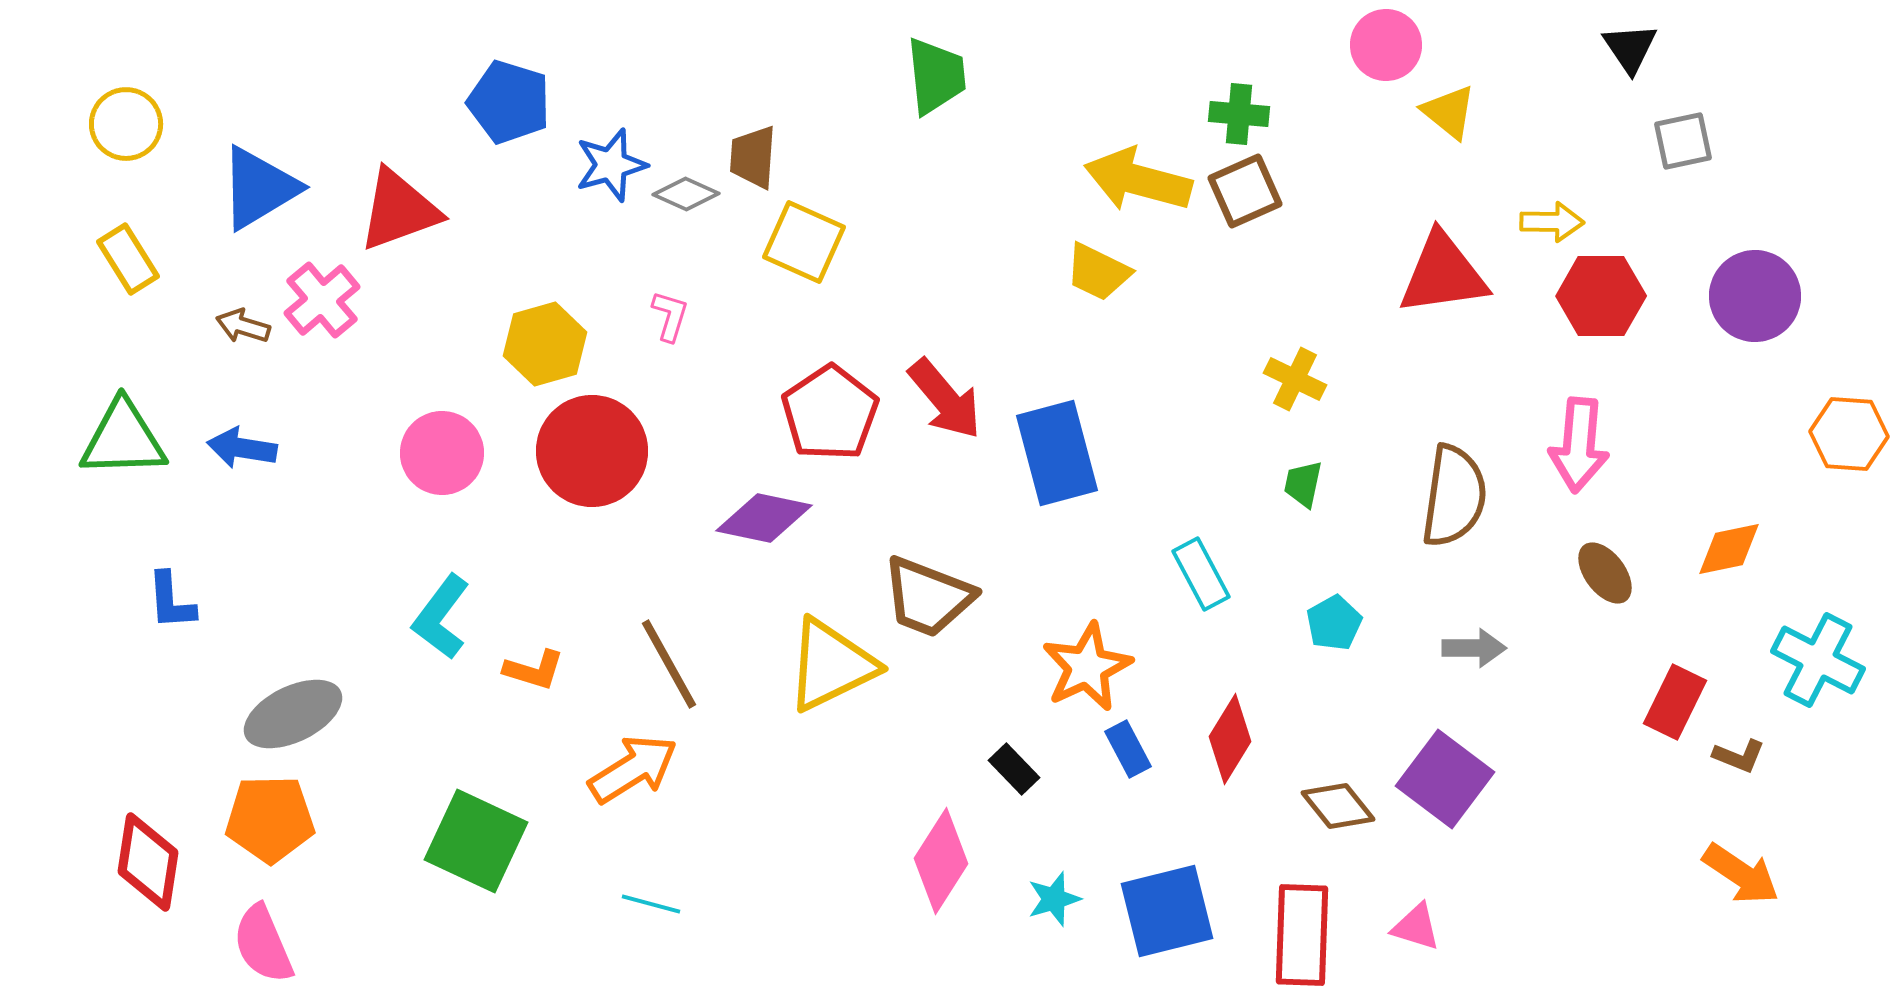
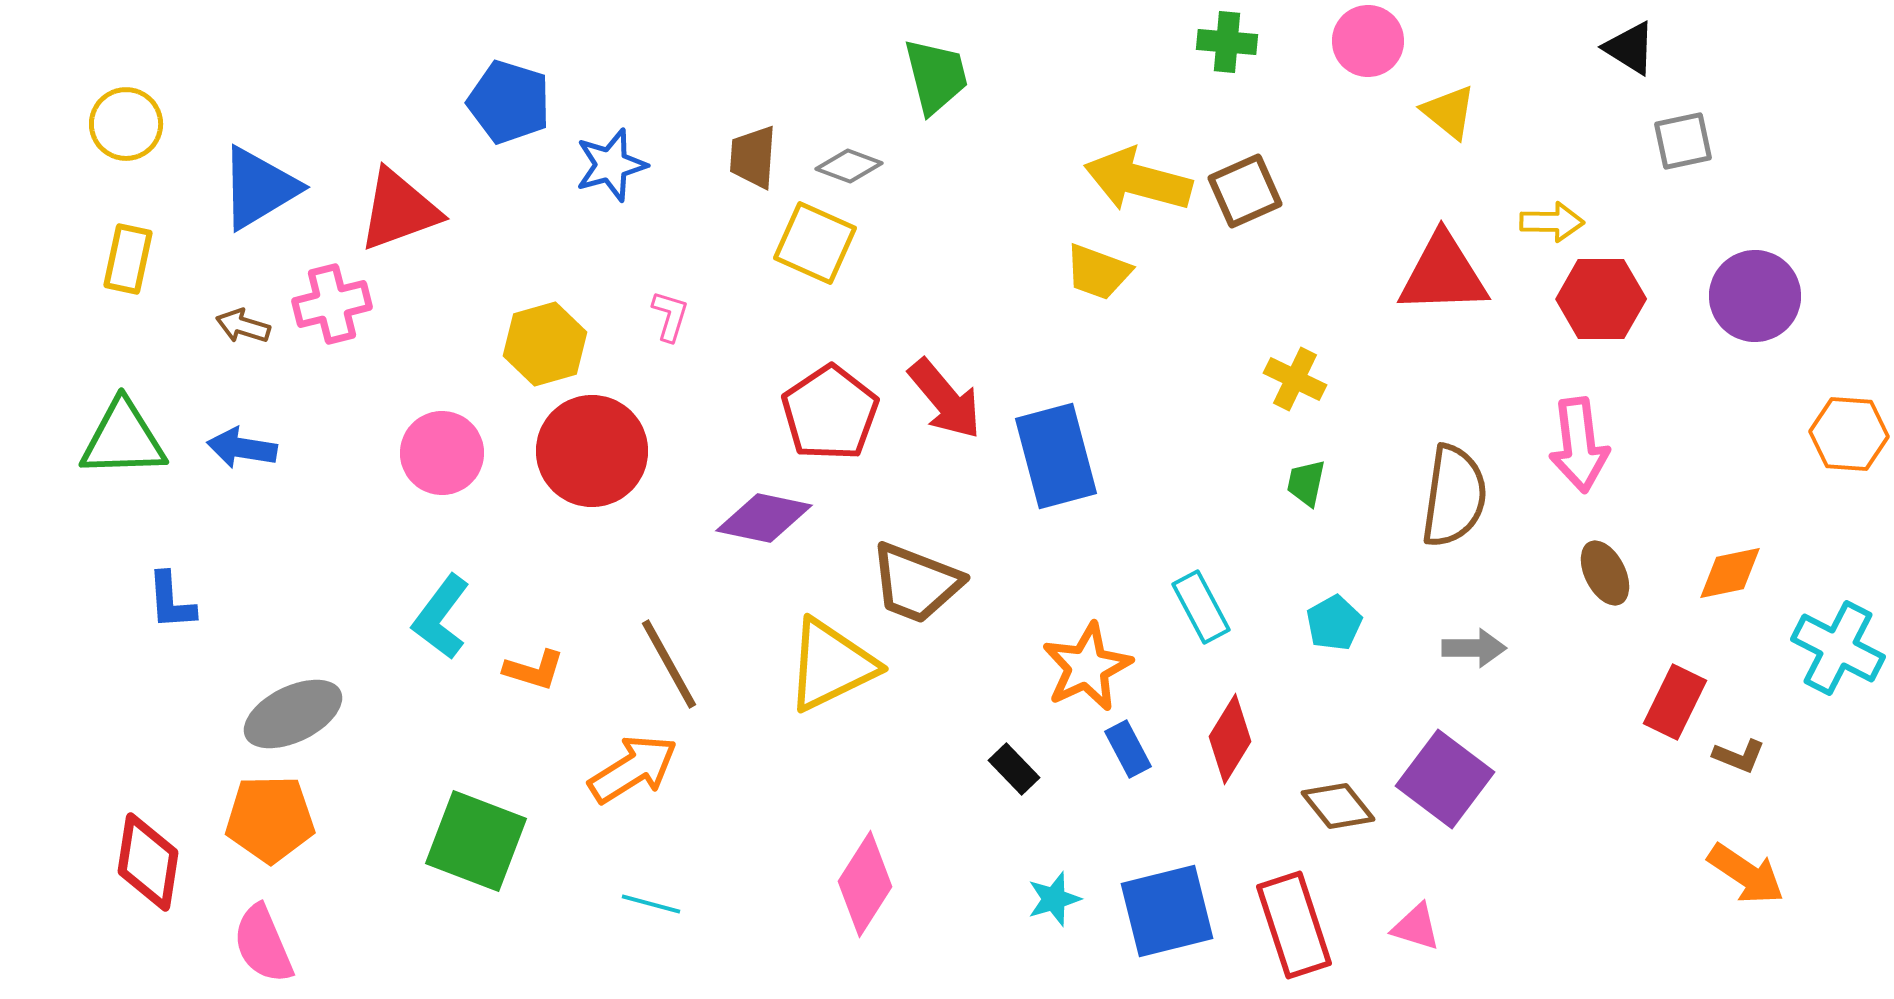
pink circle at (1386, 45): moved 18 px left, 4 px up
black triangle at (1630, 48): rotated 24 degrees counterclockwise
green trapezoid at (936, 76): rotated 8 degrees counterclockwise
green cross at (1239, 114): moved 12 px left, 72 px up
gray diamond at (686, 194): moved 163 px right, 28 px up; rotated 4 degrees counterclockwise
yellow square at (804, 242): moved 11 px right, 1 px down
yellow rectangle at (128, 259): rotated 44 degrees clockwise
yellow trapezoid at (1098, 272): rotated 6 degrees counterclockwise
red triangle at (1443, 274): rotated 6 degrees clockwise
red hexagon at (1601, 296): moved 3 px down
pink cross at (322, 300): moved 10 px right, 4 px down; rotated 26 degrees clockwise
pink arrow at (1579, 445): rotated 12 degrees counterclockwise
blue rectangle at (1057, 453): moved 1 px left, 3 px down
green trapezoid at (1303, 484): moved 3 px right, 1 px up
orange diamond at (1729, 549): moved 1 px right, 24 px down
brown ellipse at (1605, 573): rotated 10 degrees clockwise
cyan rectangle at (1201, 574): moved 33 px down
brown trapezoid at (928, 597): moved 12 px left, 14 px up
cyan cross at (1818, 660): moved 20 px right, 12 px up
green square at (476, 841): rotated 4 degrees counterclockwise
pink diamond at (941, 861): moved 76 px left, 23 px down
orange arrow at (1741, 874): moved 5 px right
red rectangle at (1302, 935): moved 8 px left, 10 px up; rotated 20 degrees counterclockwise
